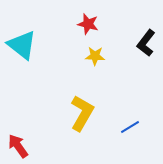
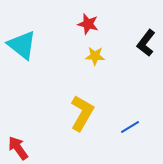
red arrow: moved 2 px down
